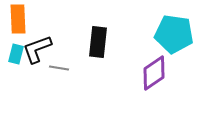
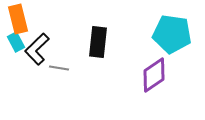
orange rectangle: rotated 12 degrees counterclockwise
cyan pentagon: moved 2 px left
black L-shape: rotated 24 degrees counterclockwise
cyan rectangle: moved 12 px up; rotated 42 degrees counterclockwise
purple diamond: moved 2 px down
